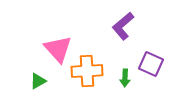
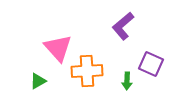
pink triangle: moved 1 px up
green arrow: moved 2 px right, 3 px down
